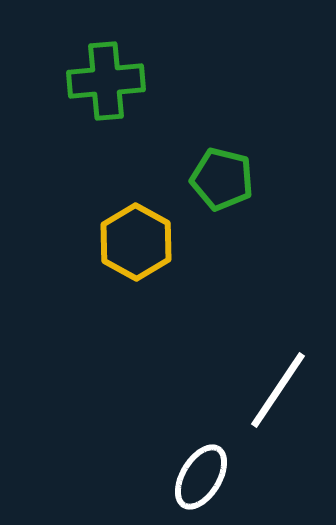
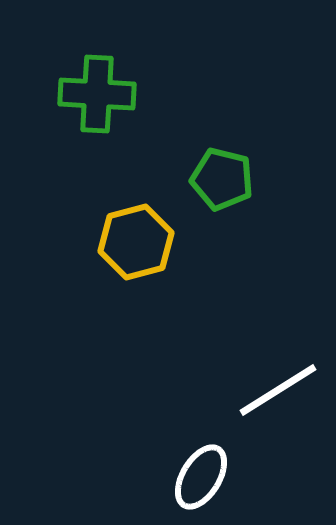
green cross: moved 9 px left, 13 px down; rotated 8 degrees clockwise
yellow hexagon: rotated 16 degrees clockwise
white line: rotated 24 degrees clockwise
